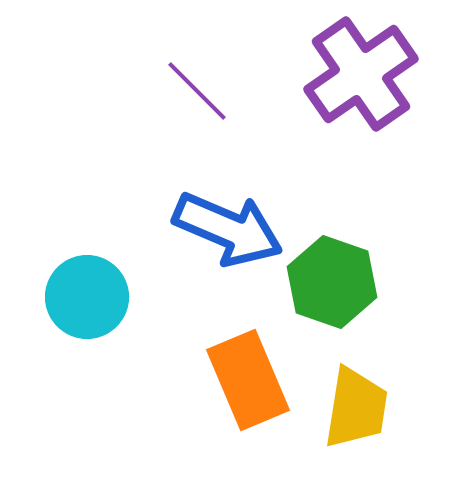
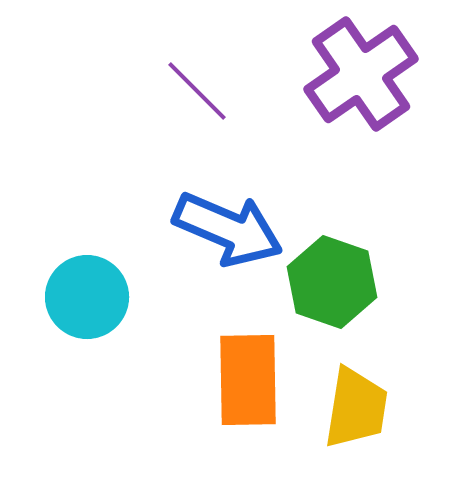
orange rectangle: rotated 22 degrees clockwise
